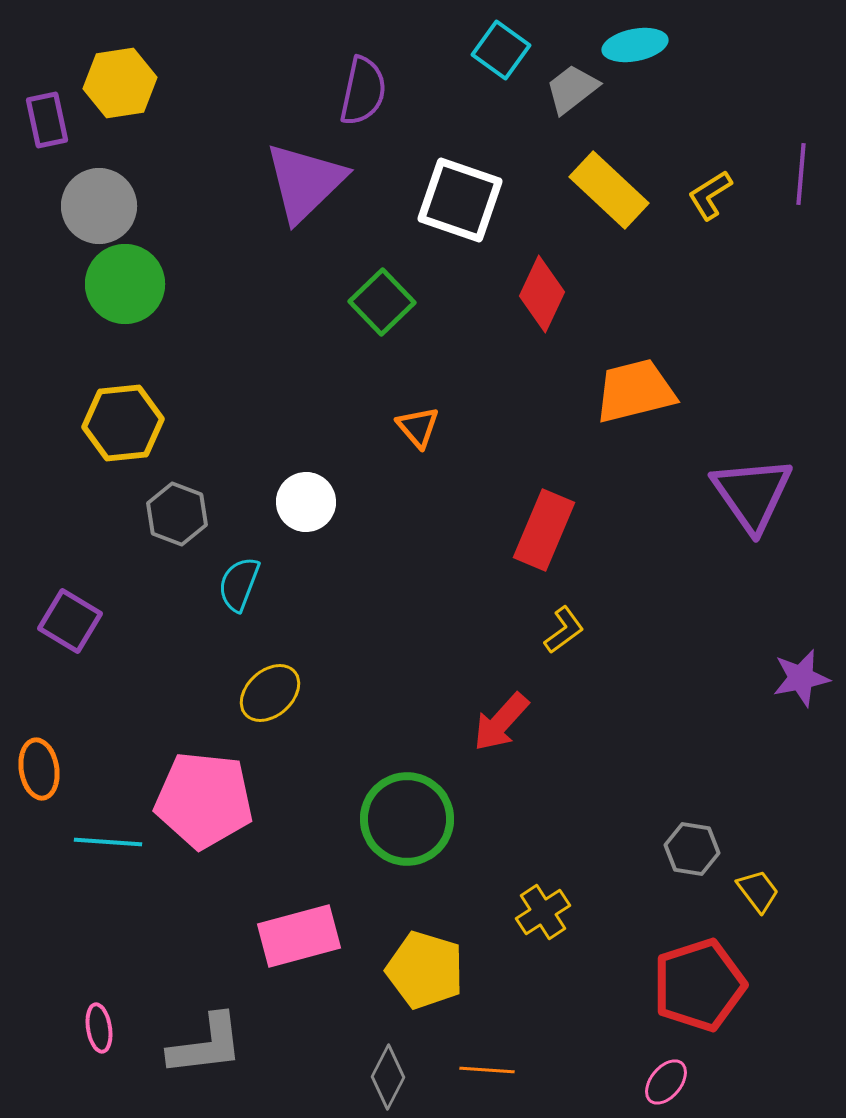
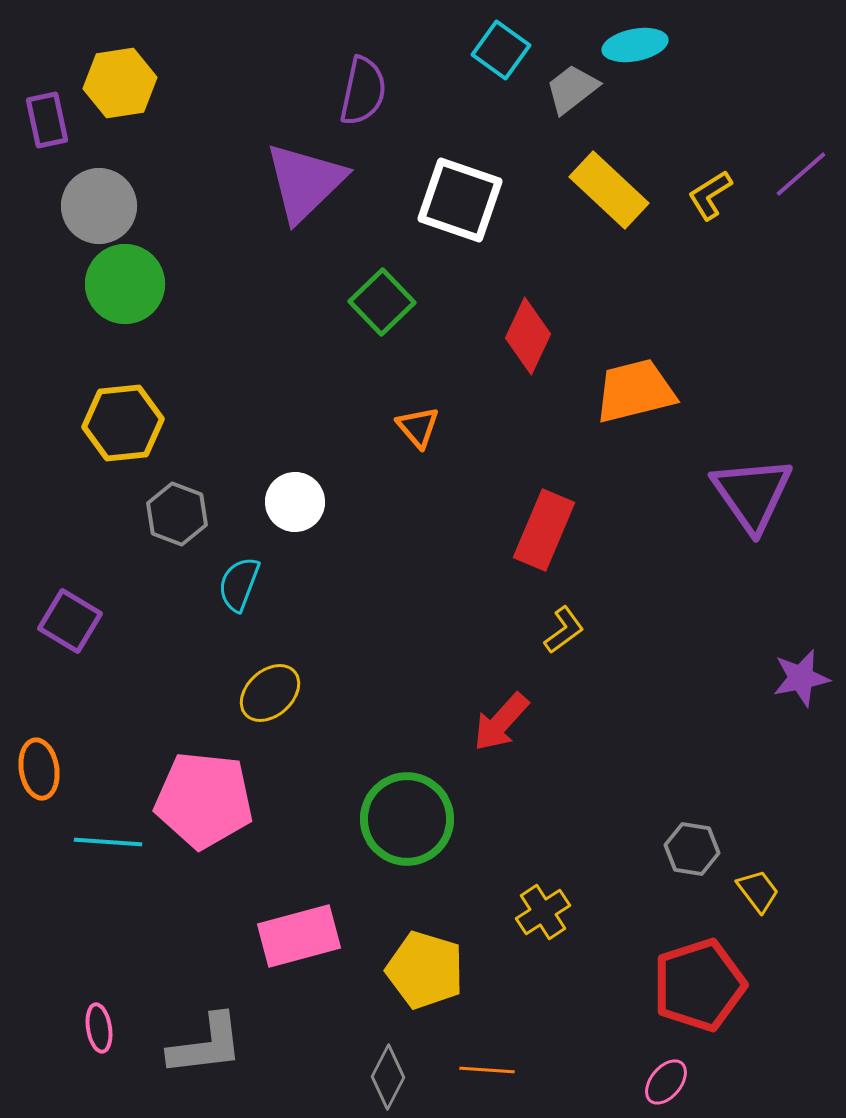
purple line at (801, 174): rotated 44 degrees clockwise
red diamond at (542, 294): moved 14 px left, 42 px down
white circle at (306, 502): moved 11 px left
